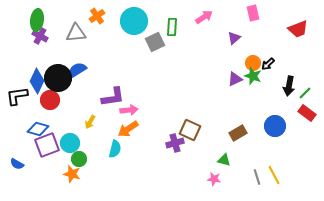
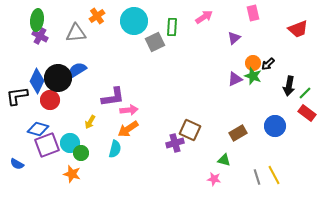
green circle at (79, 159): moved 2 px right, 6 px up
